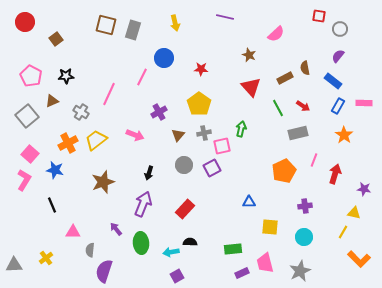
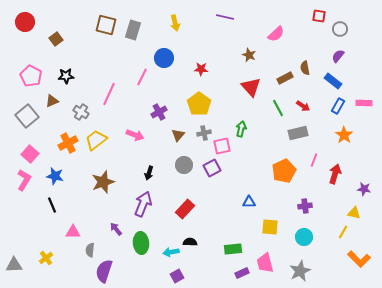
blue star at (55, 170): moved 6 px down
